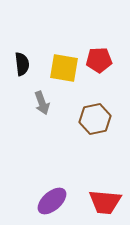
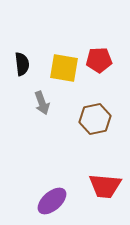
red trapezoid: moved 16 px up
